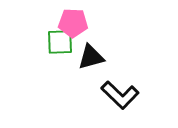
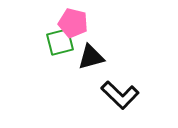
pink pentagon: rotated 12 degrees clockwise
green square: rotated 12 degrees counterclockwise
